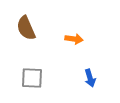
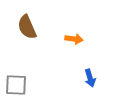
brown semicircle: moved 1 px right, 1 px up
gray square: moved 16 px left, 7 px down
